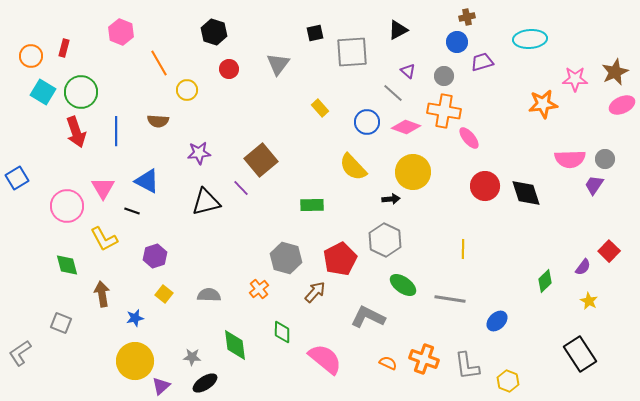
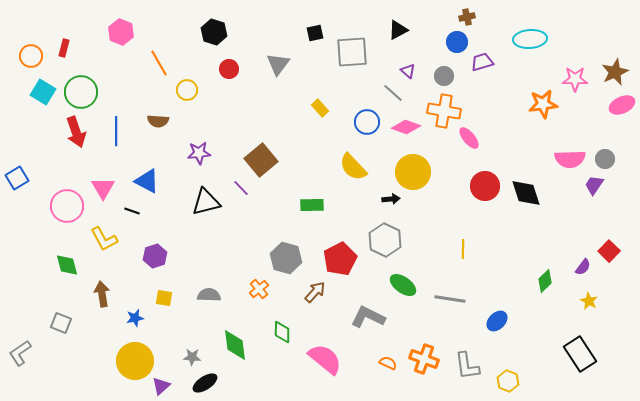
yellow square at (164, 294): moved 4 px down; rotated 30 degrees counterclockwise
